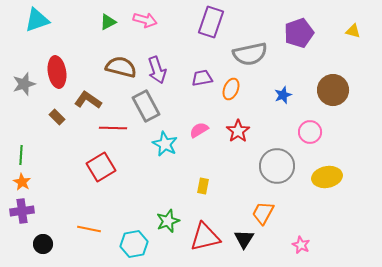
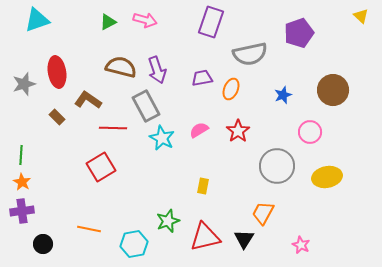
yellow triangle: moved 8 px right, 15 px up; rotated 28 degrees clockwise
cyan star: moved 3 px left, 6 px up
